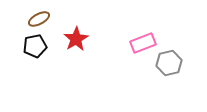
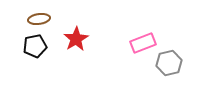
brown ellipse: rotated 20 degrees clockwise
